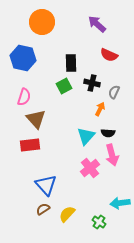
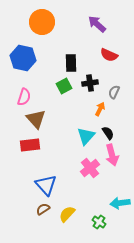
black cross: moved 2 px left; rotated 21 degrees counterclockwise
black semicircle: rotated 128 degrees counterclockwise
